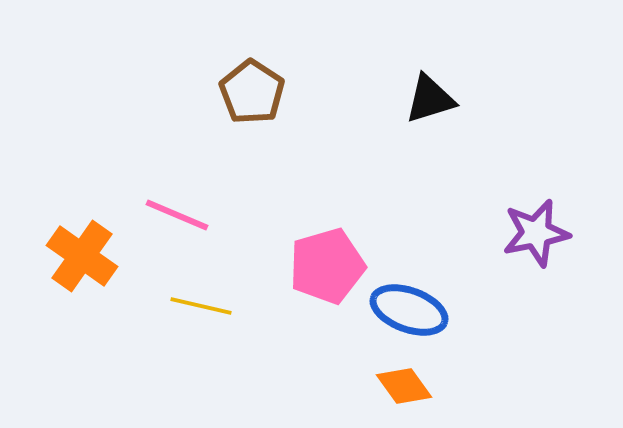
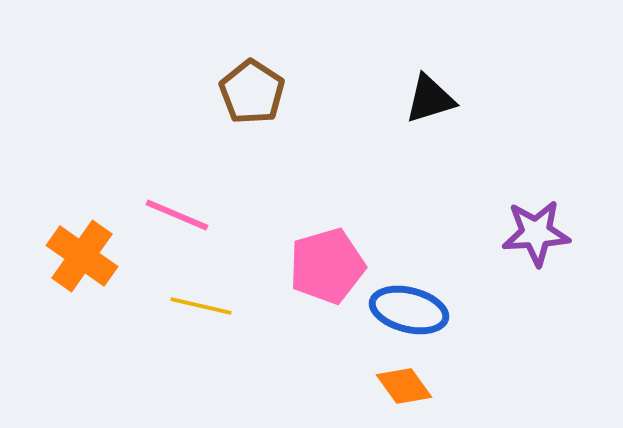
purple star: rotated 8 degrees clockwise
blue ellipse: rotated 6 degrees counterclockwise
